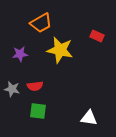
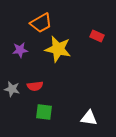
yellow star: moved 2 px left, 1 px up
purple star: moved 4 px up
green square: moved 6 px right, 1 px down
